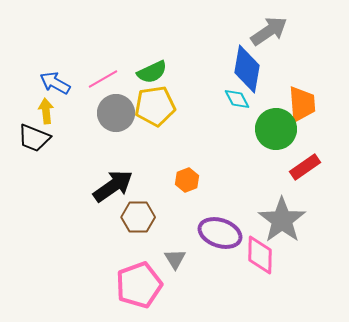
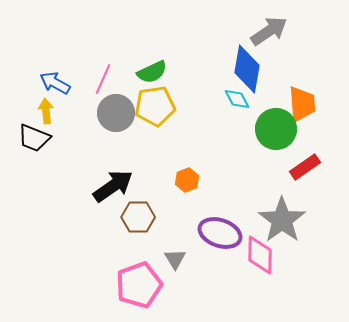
pink line: rotated 36 degrees counterclockwise
